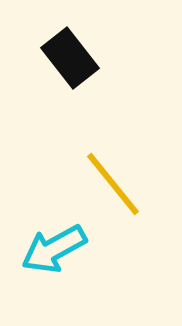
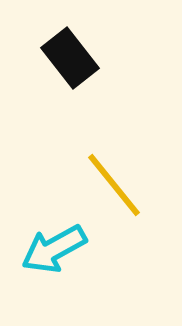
yellow line: moved 1 px right, 1 px down
